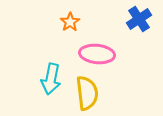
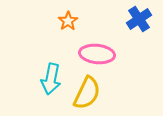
orange star: moved 2 px left, 1 px up
yellow semicircle: rotated 32 degrees clockwise
